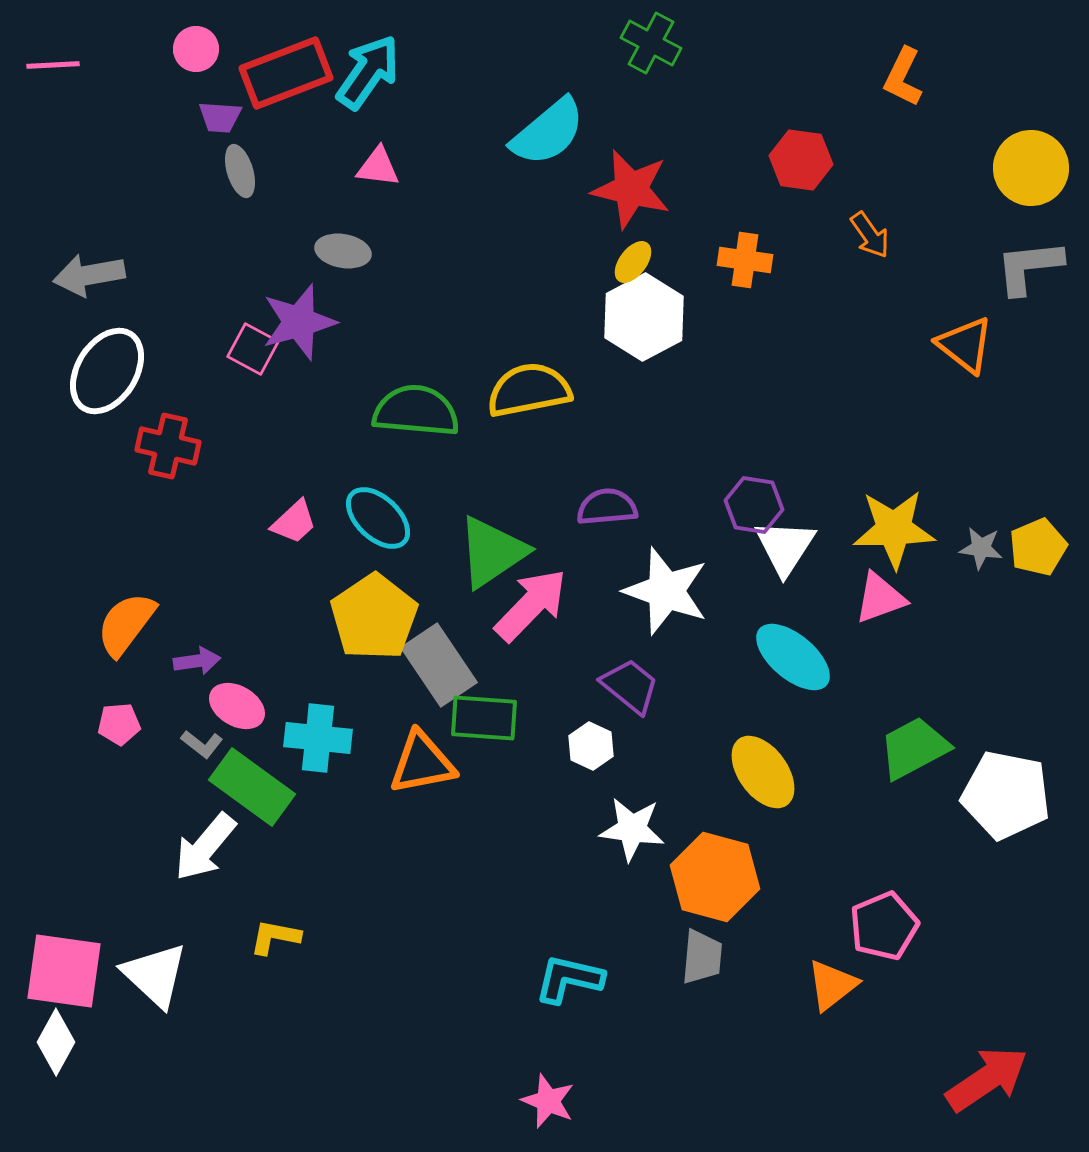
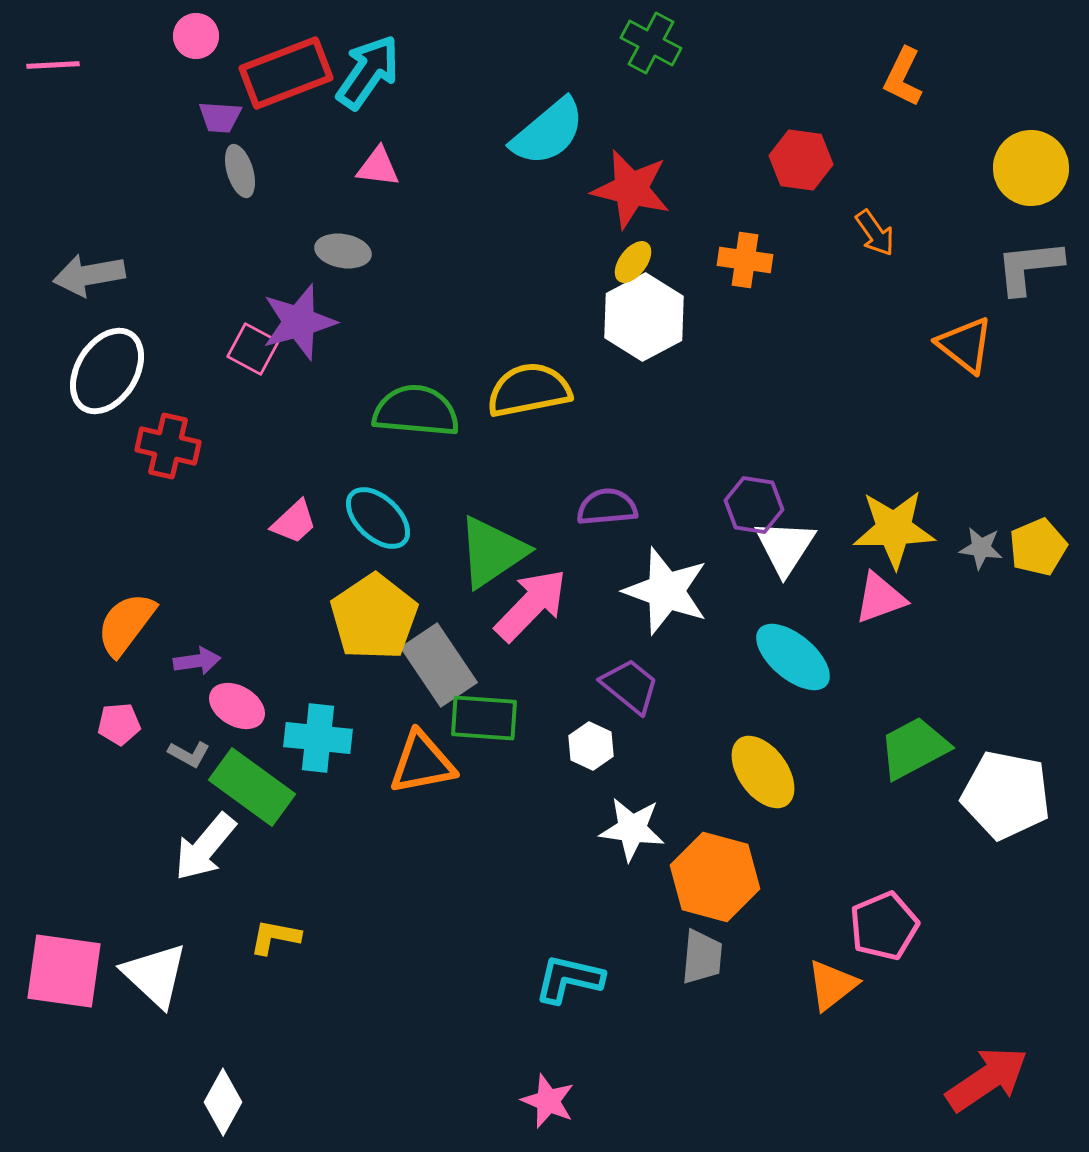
pink circle at (196, 49): moved 13 px up
orange arrow at (870, 235): moved 5 px right, 2 px up
gray L-shape at (202, 744): moved 13 px left, 10 px down; rotated 9 degrees counterclockwise
white diamond at (56, 1042): moved 167 px right, 60 px down
